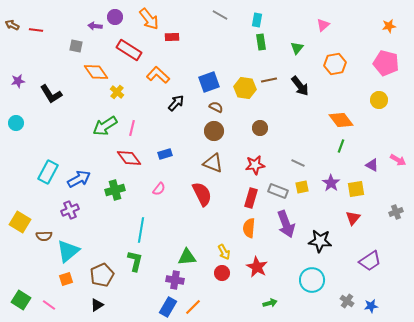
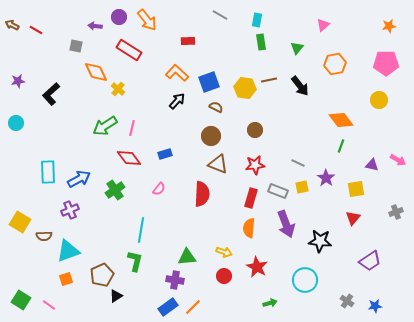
purple circle at (115, 17): moved 4 px right
orange arrow at (149, 19): moved 2 px left, 1 px down
red line at (36, 30): rotated 24 degrees clockwise
red rectangle at (172, 37): moved 16 px right, 4 px down
pink pentagon at (386, 63): rotated 15 degrees counterclockwise
orange diamond at (96, 72): rotated 10 degrees clockwise
orange L-shape at (158, 75): moved 19 px right, 2 px up
yellow cross at (117, 92): moved 1 px right, 3 px up
black L-shape at (51, 94): rotated 80 degrees clockwise
black arrow at (176, 103): moved 1 px right, 2 px up
brown circle at (260, 128): moved 5 px left, 2 px down
brown circle at (214, 131): moved 3 px left, 5 px down
brown triangle at (213, 163): moved 5 px right, 1 px down
purple triangle at (372, 165): rotated 16 degrees counterclockwise
cyan rectangle at (48, 172): rotated 30 degrees counterclockwise
purple star at (331, 183): moved 5 px left, 5 px up
green cross at (115, 190): rotated 18 degrees counterclockwise
red semicircle at (202, 194): rotated 30 degrees clockwise
cyan triangle at (68, 251): rotated 20 degrees clockwise
yellow arrow at (224, 252): rotated 42 degrees counterclockwise
red circle at (222, 273): moved 2 px right, 3 px down
cyan circle at (312, 280): moved 7 px left
black triangle at (97, 305): moved 19 px right, 9 px up
blue star at (371, 306): moved 4 px right
blue rectangle at (168, 307): rotated 24 degrees clockwise
